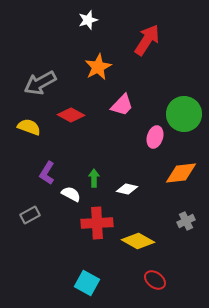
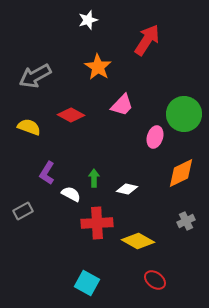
orange star: rotated 12 degrees counterclockwise
gray arrow: moved 5 px left, 7 px up
orange diamond: rotated 20 degrees counterclockwise
gray rectangle: moved 7 px left, 4 px up
